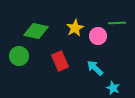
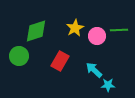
green line: moved 2 px right, 7 px down
green diamond: rotated 30 degrees counterclockwise
pink circle: moved 1 px left
red rectangle: rotated 54 degrees clockwise
cyan arrow: moved 1 px left, 2 px down
cyan star: moved 5 px left, 3 px up; rotated 24 degrees counterclockwise
